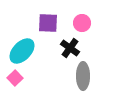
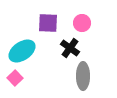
cyan ellipse: rotated 12 degrees clockwise
